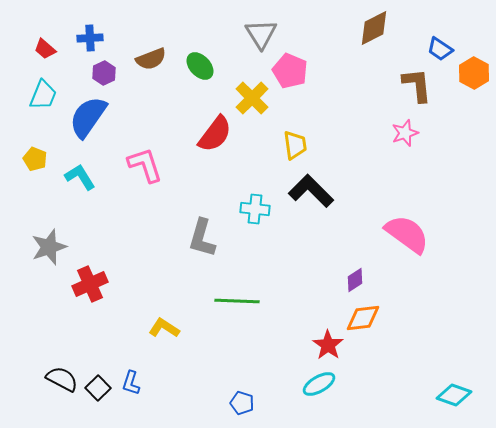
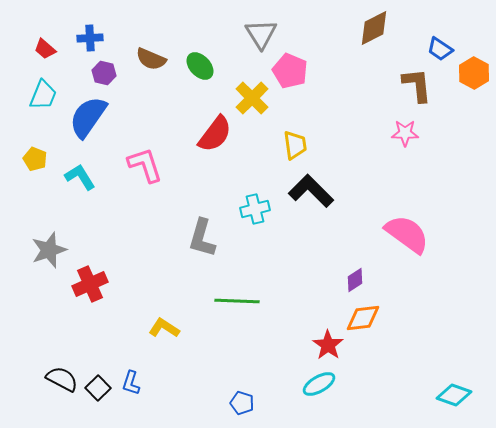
brown semicircle: rotated 44 degrees clockwise
purple hexagon: rotated 20 degrees counterclockwise
pink star: rotated 20 degrees clockwise
cyan cross: rotated 20 degrees counterclockwise
gray star: moved 3 px down
